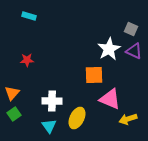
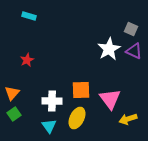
red star: rotated 24 degrees counterclockwise
orange square: moved 13 px left, 15 px down
pink triangle: rotated 30 degrees clockwise
